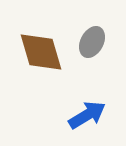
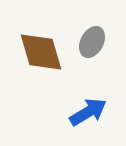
blue arrow: moved 1 px right, 3 px up
